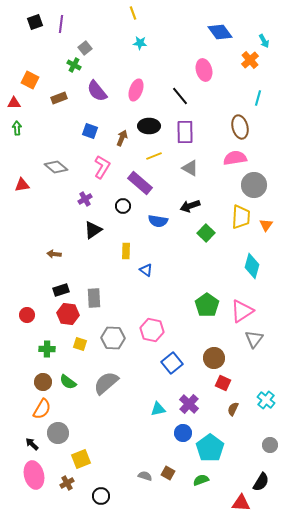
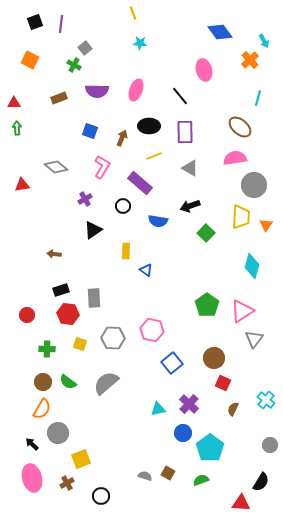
orange square at (30, 80): moved 20 px up
purple semicircle at (97, 91): rotated 50 degrees counterclockwise
brown ellipse at (240, 127): rotated 35 degrees counterclockwise
pink ellipse at (34, 475): moved 2 px left, 3 px down
